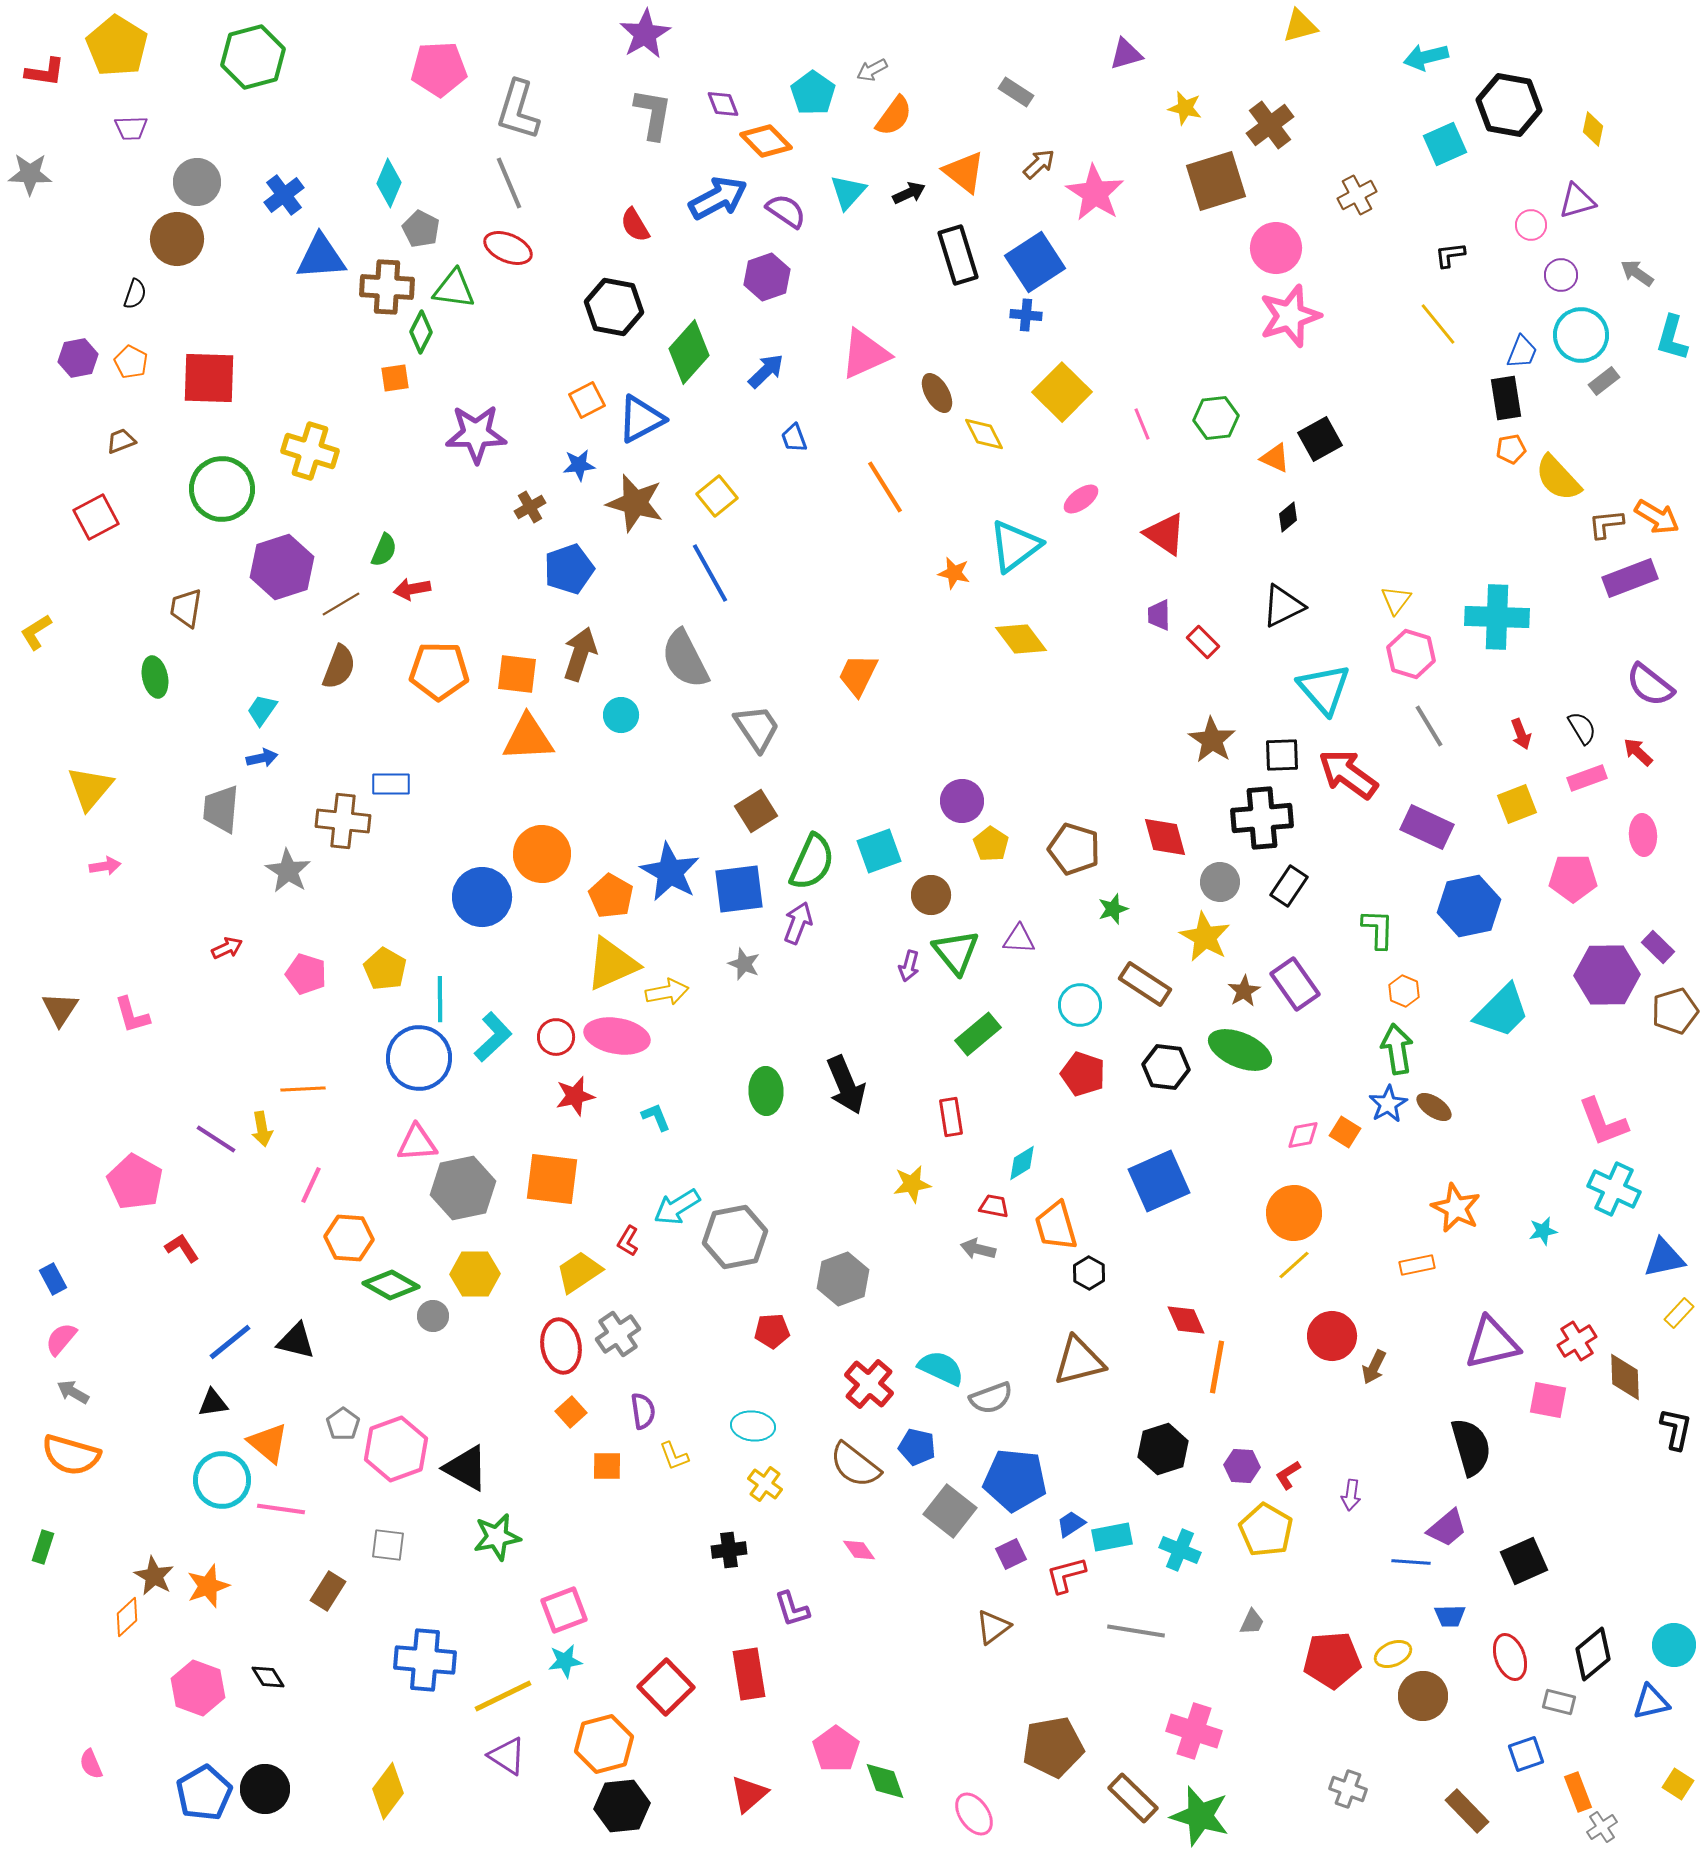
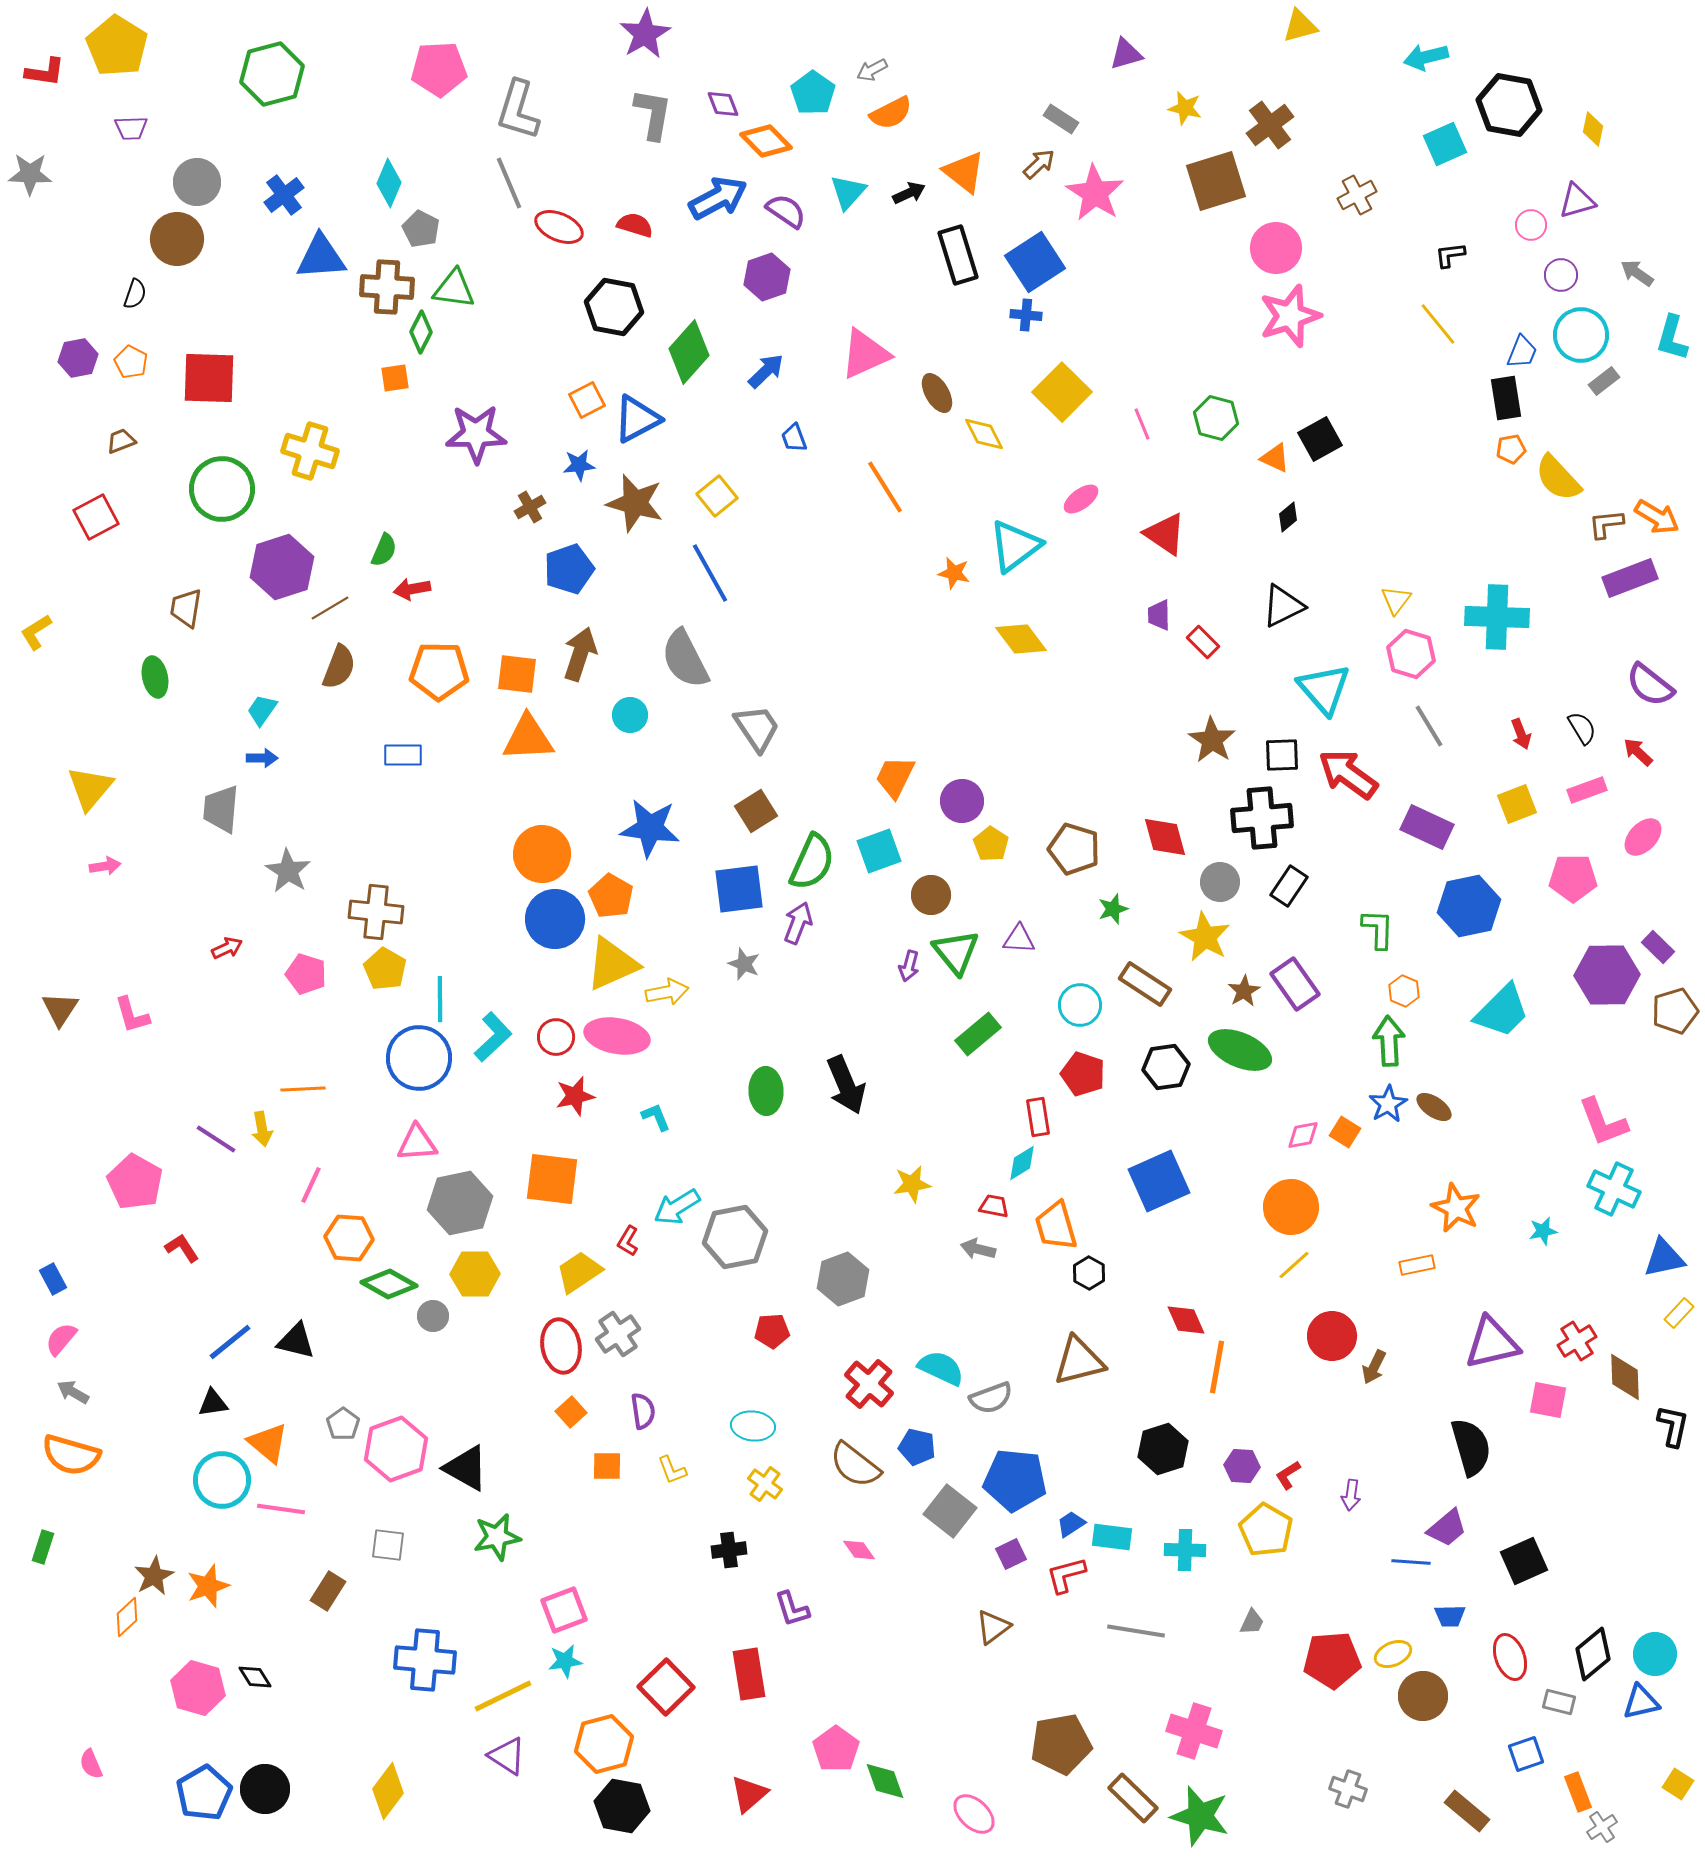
green hexagon at (253, 57): moved 19 px right, 17 px down
gray rectangle at (1016, 92): moved 45 px right, 27 px down
orange semicircle at (894, 116): moved 3 px left, 3 px up; rotated 27 degrees clockwise
red semicircle at (635, 225): rotated 138 degrees clockwise
red ellipse at (508, 248): moved 51 px right, 21 px up
green hexagon at (1216, 418): rotated 21 degrees clockwise
blue triangle at (641, 419): moved 4 px left
brown line at (341, 604): moved 11 px left, 4 px down
orange trapezoid at (858, 675): moved 37 px right, 102 px down
cyan circle at (621, 715): moved 9 px right
blue arrow at (262, 758): rotated 12 degrees clockwise
pink rectangle at (1587, 778): moved 12 px down
blue rectangle at (391, 784): moved 12 px right, 29 px up
brown cross at (343, 821): moved 33 px right, 91 px down
pink ellipse at (1643, 835): moved 2 px down; rotated 48 degrees clockwise
blue star at (670, 872): moved 20 px left, 44 px up; rotated 22 degrees counterclockwise
blue circle at (482, 897): moved 73 px right, 22 px down
green arrow at (1397, 1049): moved 8 px left, 8 px up; rotated 6 degrees clockwise
black hexagon at (1166, 1067): rotated 15 degrees counterclockwise
red rectangle at (951, 1117): moved 87 px right
gray hexagon at (463, 1188): moved 3 px left, 15 px down
orange circle at (1294, 1213): moved 3 px left, 6 px up
green diamond at (391, 1285): moved 2 px left, 1 px up
black L-shape at (1676, 1429): moved 3 px left, 3 px up
yellow L-shape at (674, 1456): moved 2 px left, 14 px down
cyan rectangle at (1112, 1537): rotated 18 degrees clockwise
cyan cross at (1180, 1550): moved 5 px right; rotated 21 degrees counterclockwise
brown star at (154, 1576): rotated 15 degrees clockwise
cyan circle at (1674, 1645): moved 19 px left, 9 px down
black diamond at (268, 1677): moved 13 px left
pink hexagon at (198, 1688): rotated 4 degrees counterclockwise
blue triangle at (1651, 1702): moved 10 px left
brown pentagon at (1053, 1747): moved 8 px right, 3 px up
black hexagon at (622, 1806): rotated 16 degrees clockwise
brown rectangle at (1467, 1811): rotated 6 degrees counterclockwise
pink ellipse at (974, 1814): rotated 12 degrees counterclockwise
